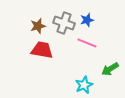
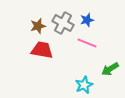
gray cross: moved 1 px left; rotated 10 degrees clockwise
